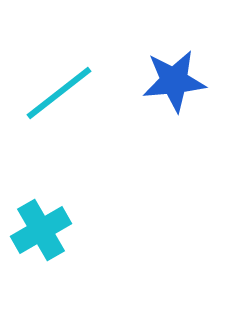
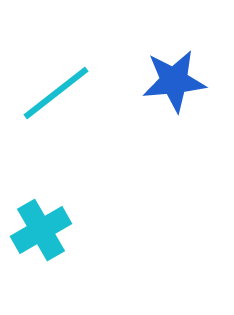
cyan line: moved 3 px left
